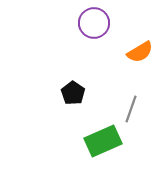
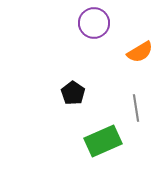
gray line: moved 5 px right, 1 px up; rotated 28 degrees counterclockwise
